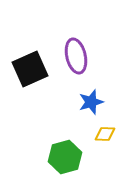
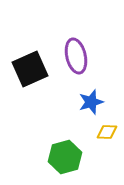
yellow diamond: moved 2 px right, 2 px up
